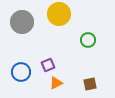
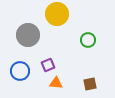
yellow circle: moved 2 px left
gray circle: moved 6 px right, 13 px down
blue circle: moved 1 px left, 1 px up
orange triangle: rotated 32 degrees clockwise
